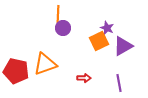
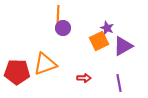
red pentagon: moved 1 px right, 1 px down; rotated 10 degrees counterclockwise
